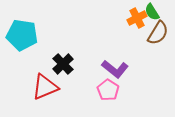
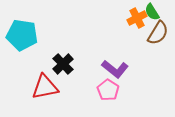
red triangle: rotated 12 degrees clockwise
